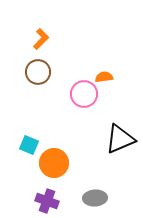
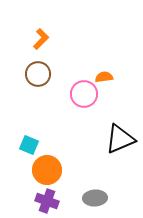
brown circle: moved 2 px down
orange circle: moved 7 px left, 7 px down
